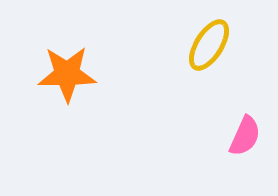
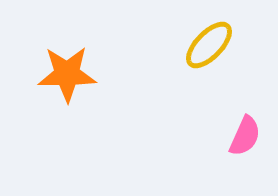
yellow ellipse: rotated 12 degrees clockwise
